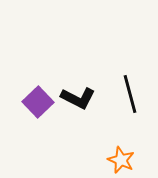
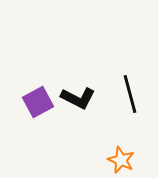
purple square: rotated 16 degrees clockwise
